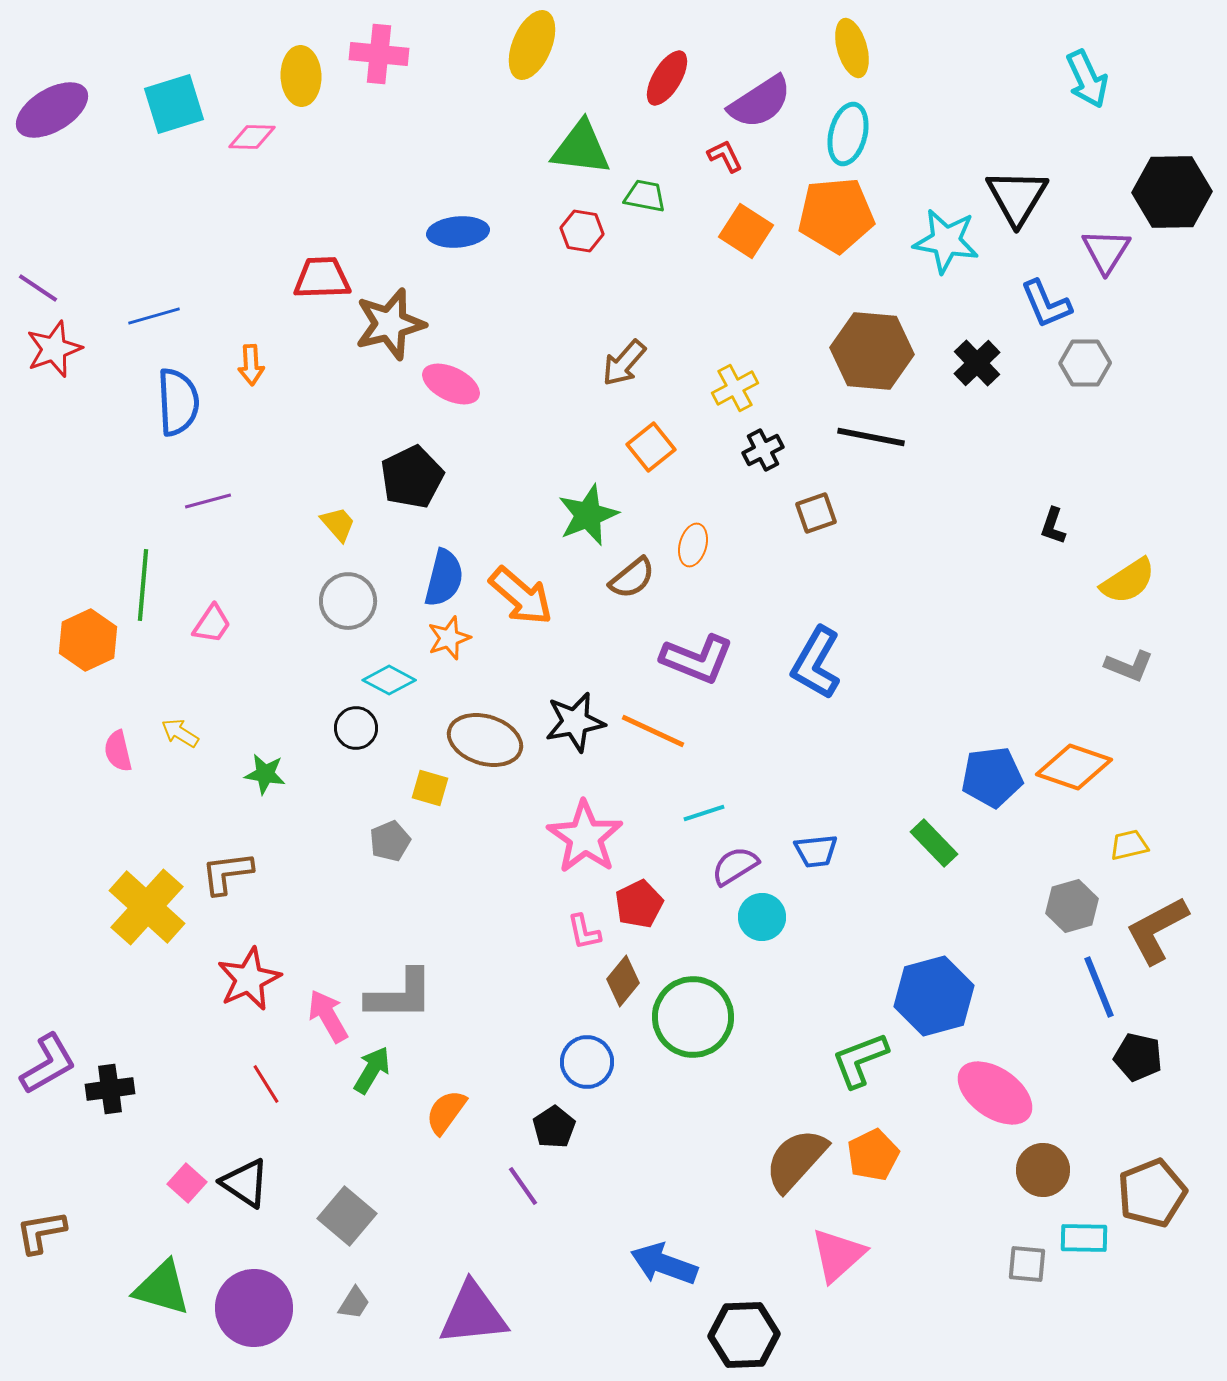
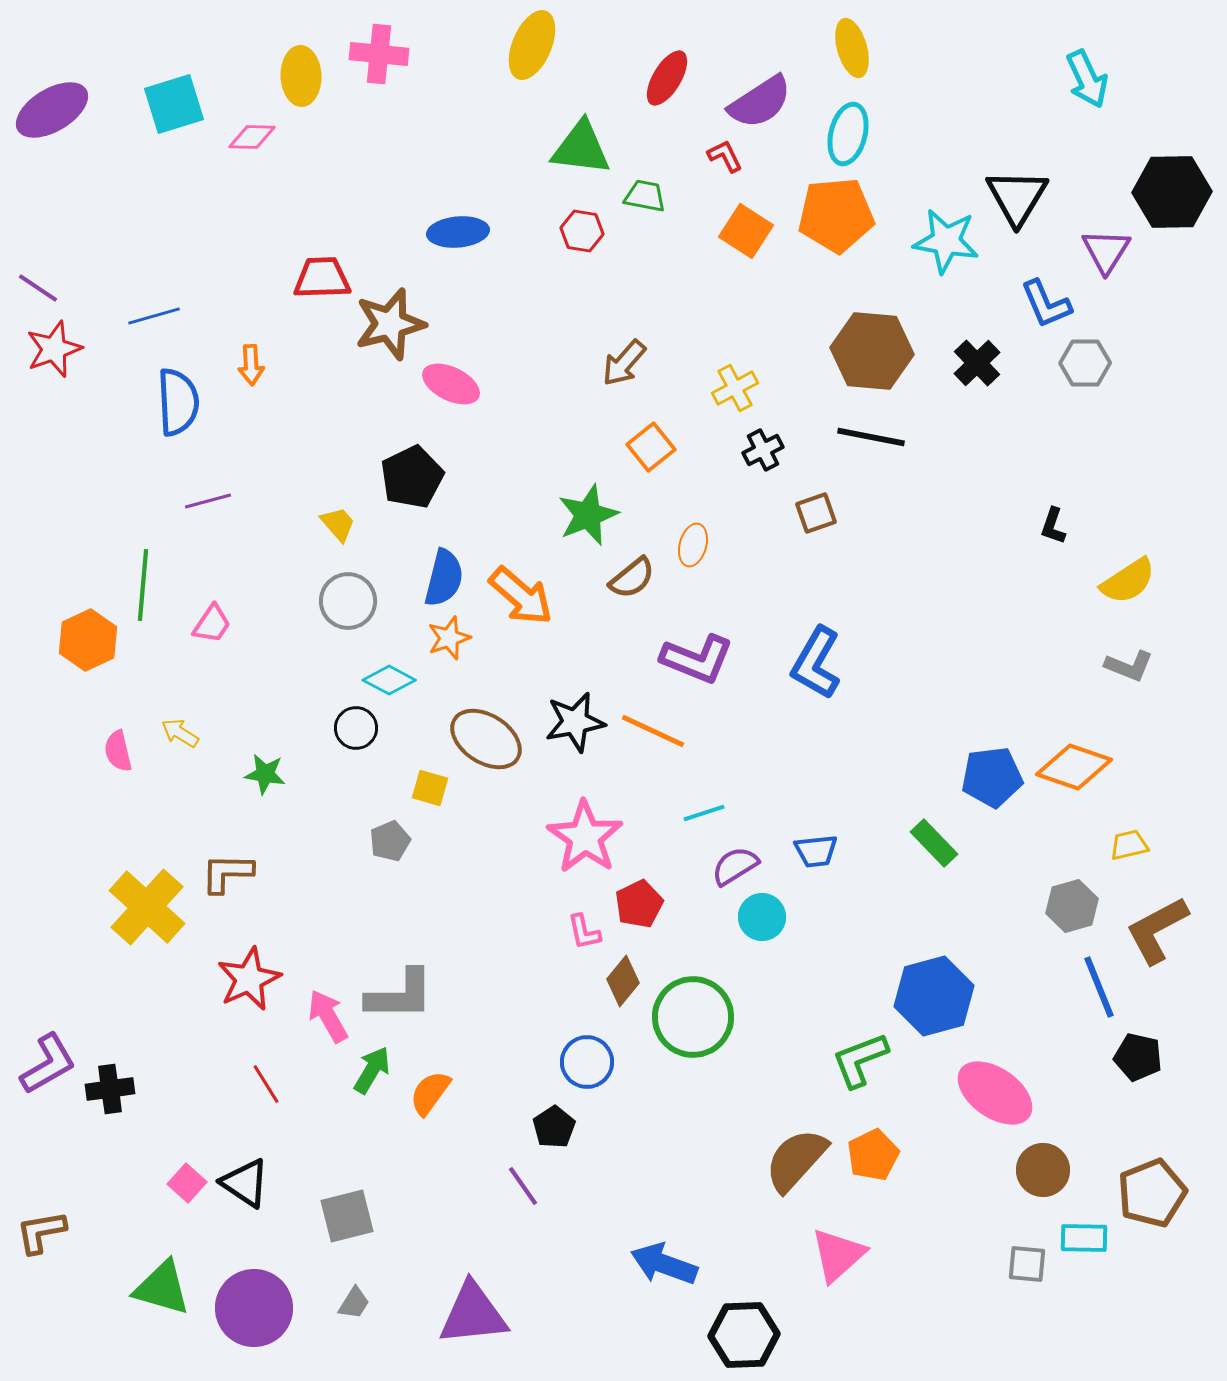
brown ellipse at (485, 740): moved 1 px right, 1 px up; rotated 16 degrees clockwise
brown L-shape at (227, 873): rotated 8 degrees clockwise
orange semicircle at (446, 1112): moved 16 px left, 19 px up
gray square at (347, 1216): rotated 36 degrees clockwise
